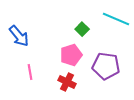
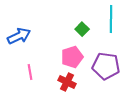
cyan line: moved 5 px left; rotated 68 degrees clockwise
blue arrow: rotated 75 degrees counterclockwise
pink pentagon: moved 1 px right, 2 px down
